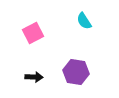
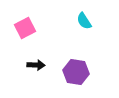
pink square: moved 8 px left, 5 px up
black arrow: moved 2 px right, 12 px up
